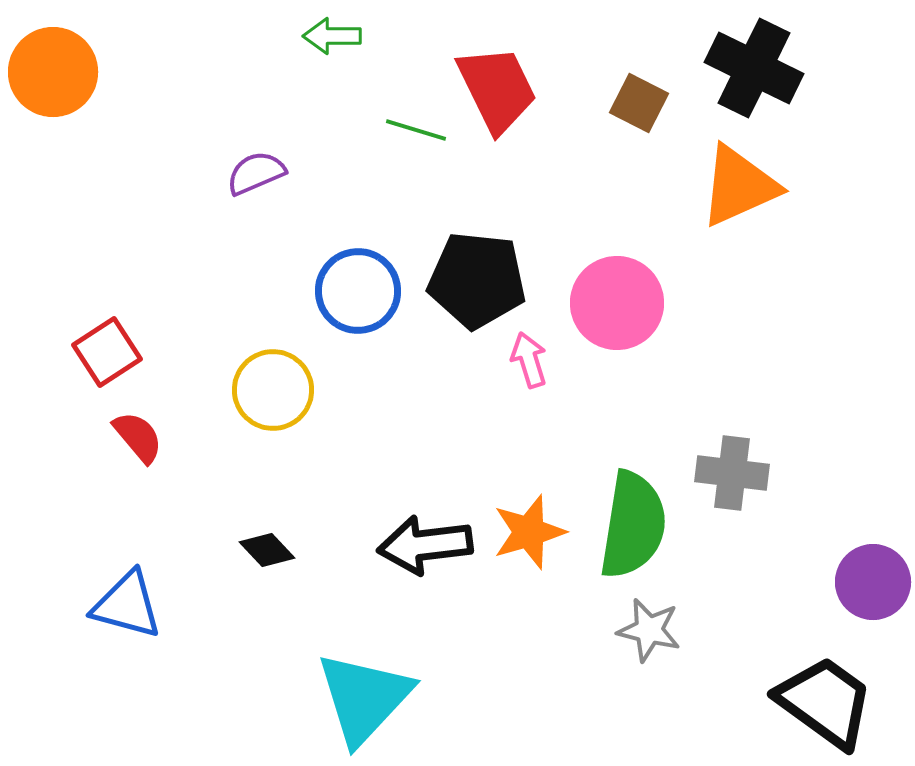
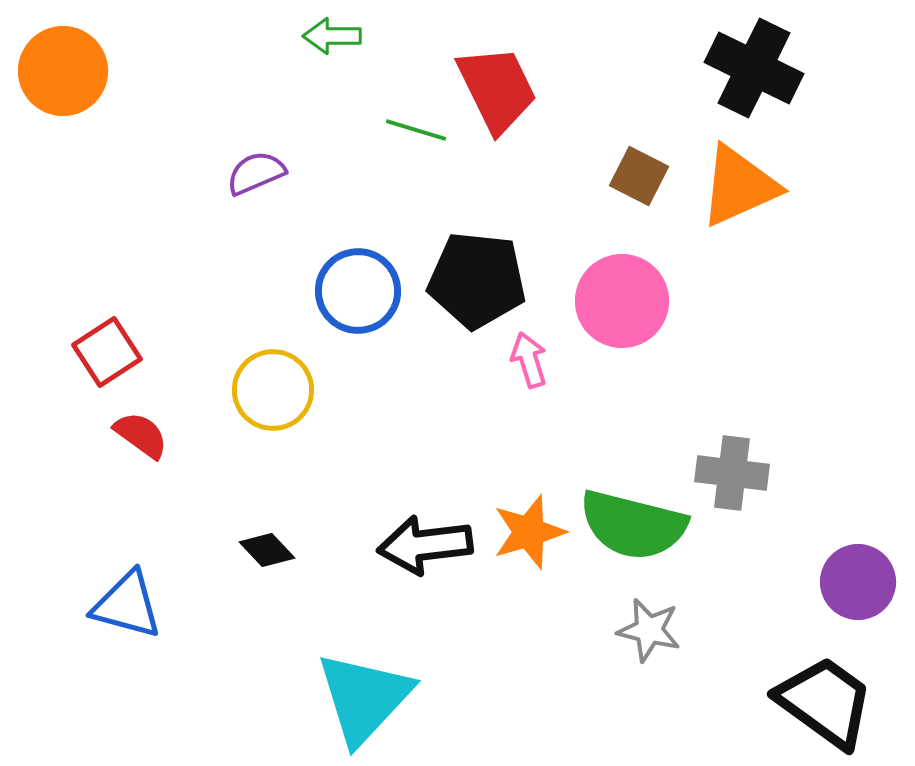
orange circle: moved 10 px right, 1 px up
brown square: moved 73 px down
pink circle: moved 5 px right, 2 px up
red semicircle: moved 3 px right, 2 px up; rotated 14 degrees counterclockwise
green semicircle: rotated 95 degrees clockwise
purple circle: moved 15 px left
